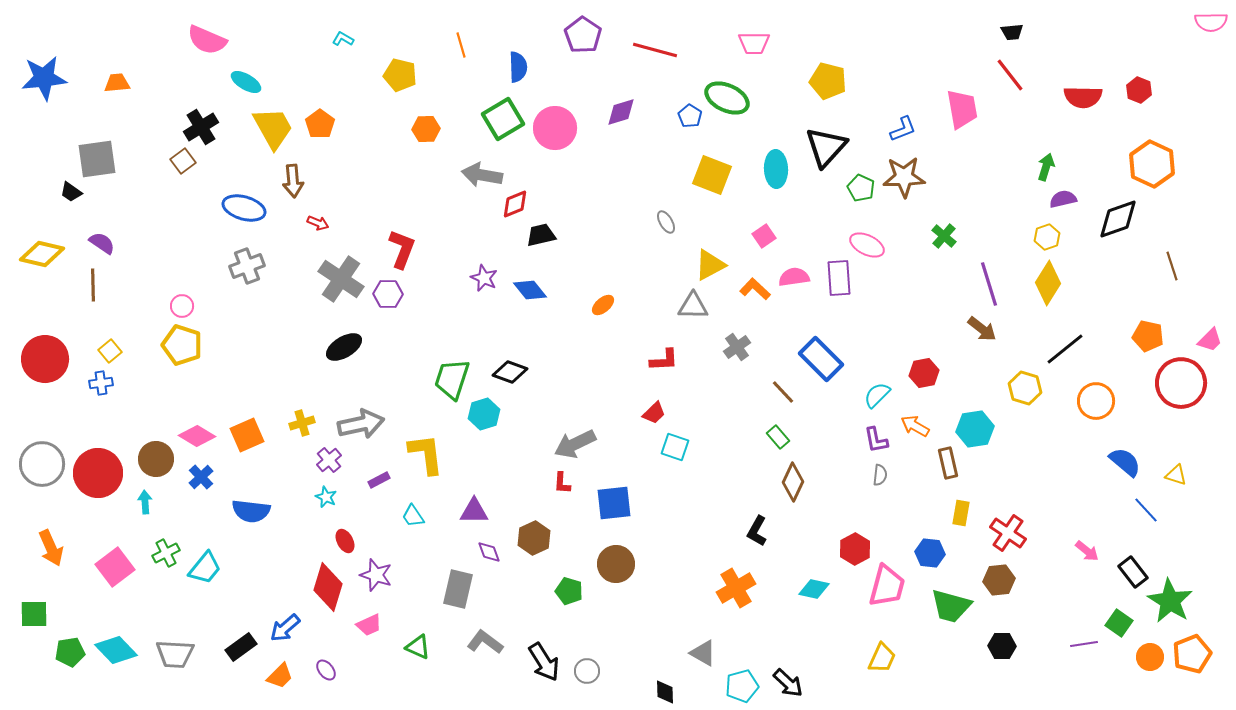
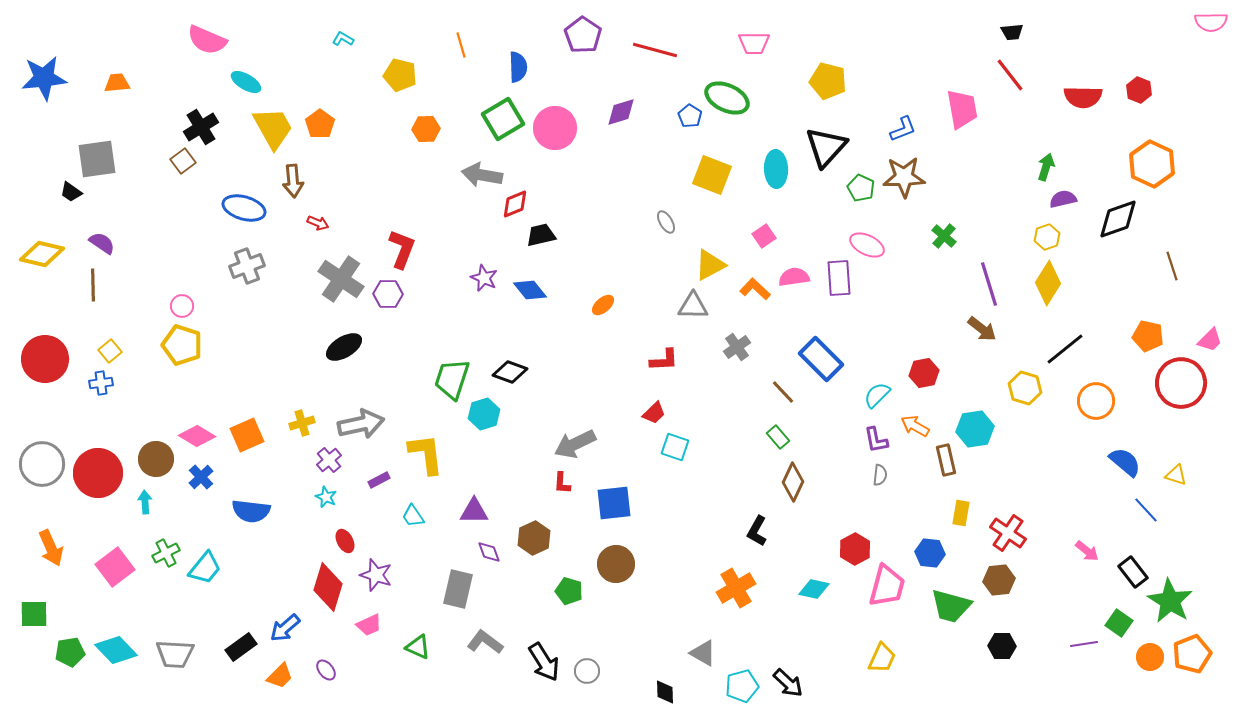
brown rectangle at (948, 463): moved 2 px left, 3 px up
